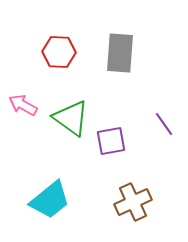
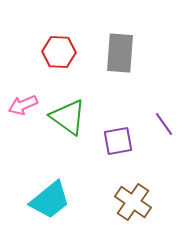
pink arrow: rotated 52 degrees counterclockwise
green triangle: moved 3 px left, 1 px up
purple square: moved 7 px right
brown cross: rotated 30 degrees counterclockwise
